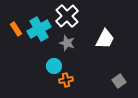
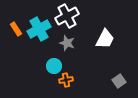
white cross: rotated 15 degrees clockwise
